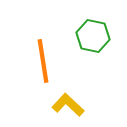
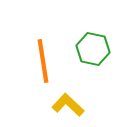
green hexagon: moved 13 px down
